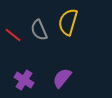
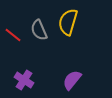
purple semicircle: moved 10 px right, 2 px down
